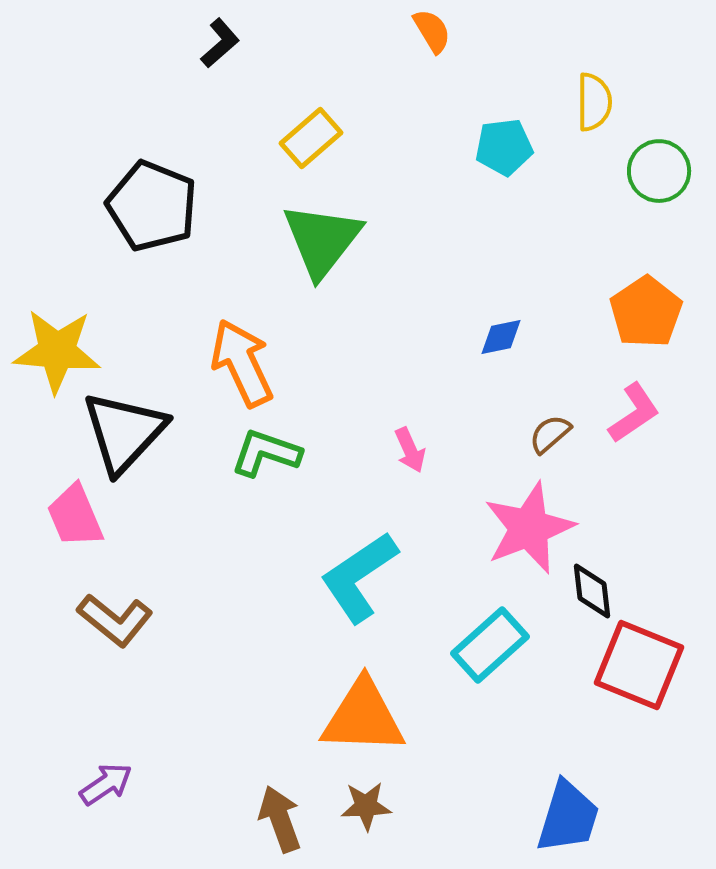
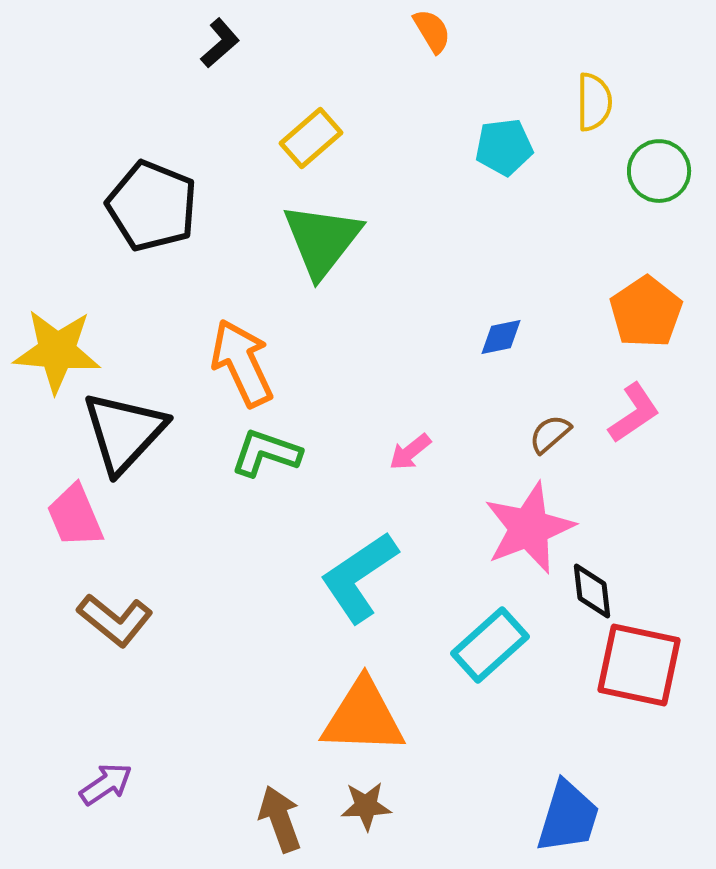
pink arrow: moved 2 px down; rotated 75 degrees clockwise
red square: rotated 10 degrees counterclockwise
